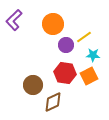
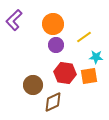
purple circle: moved 10 px left
cyan star: moved 3 px right, 2 px down
orange square: rotated 18 degrees clockwise
